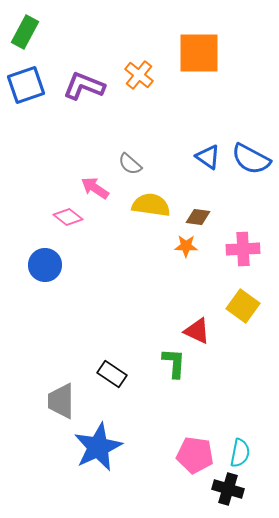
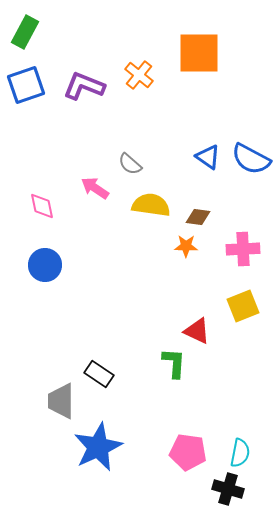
pink diamond: moved 26 px left, 11 px up; rotated 40 degrees clockwise
yellow square: rotated 32 degrees clockwise
black rectangle: moved 13 px left
pink pentagon: moved 7 px left, 3 px up
